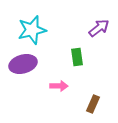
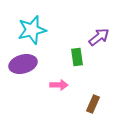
purple arrow: moved 9 px down
pink arrow: moved 1 px up
